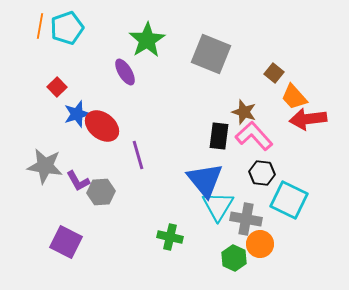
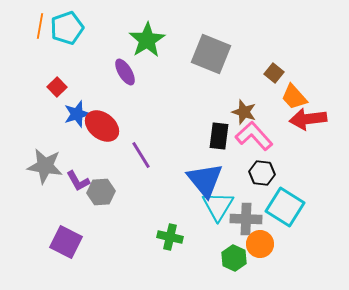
purple line: moved 3 px right; rotated 16 degrees counterclockwise
cyan square: moved 4 px left, 7 px down; rotated 6 degrees clockwise
gray cross: rotated 8 degrees counterclockwise
